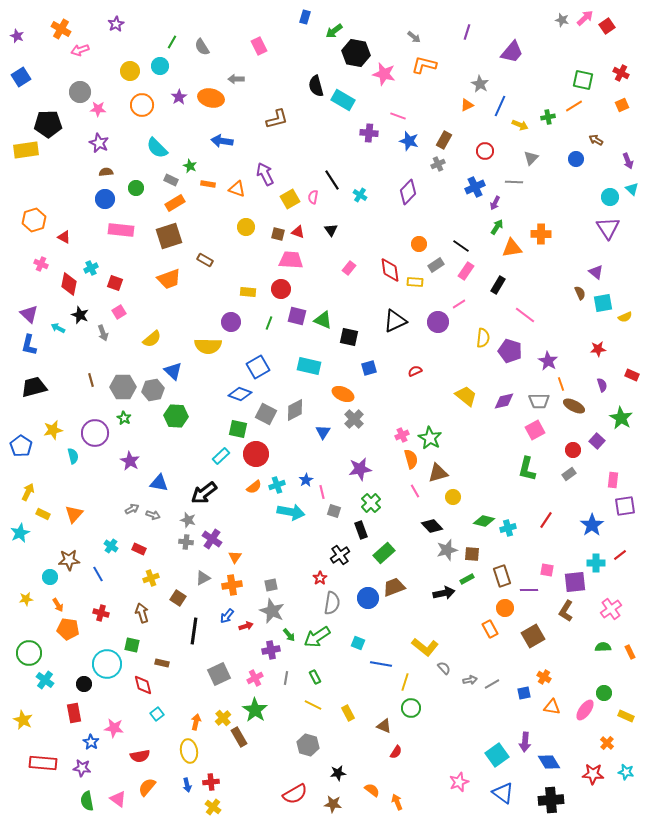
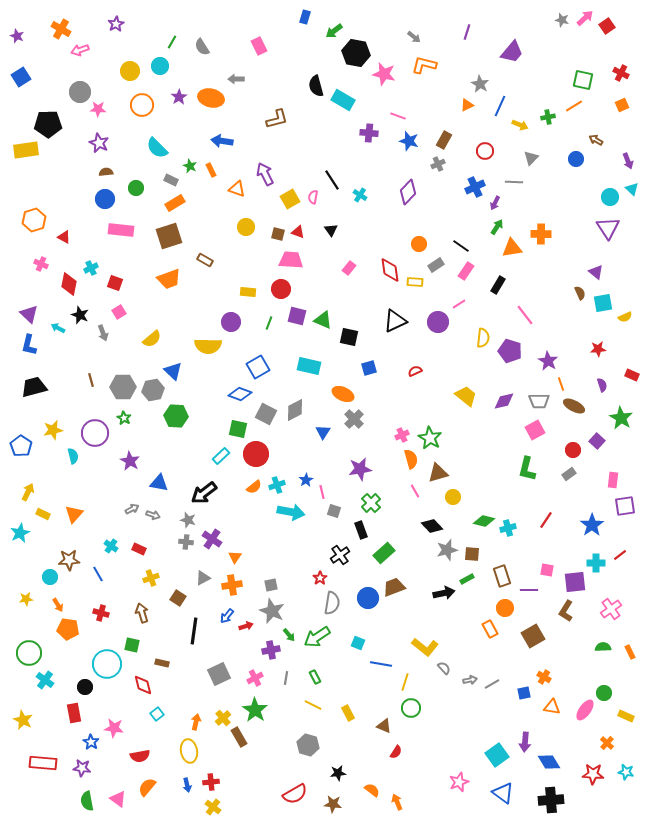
orange rectangle at (208, 184): moved 3 px right, 14 px up; rotated 56 degrees clockwise
pink line at (525, 315): rotated 15 degrees clockwise
black circle at (84, 684): moved 1 px right, 3 px down
